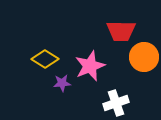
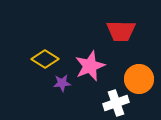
orange circle: moved 5 px left, 22 px down
